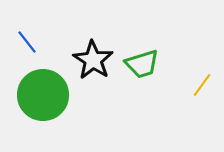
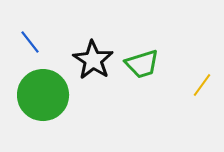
blue line: moved 3 px right
